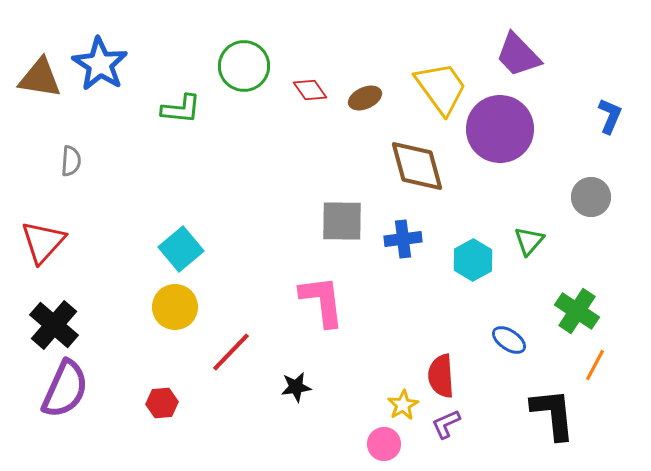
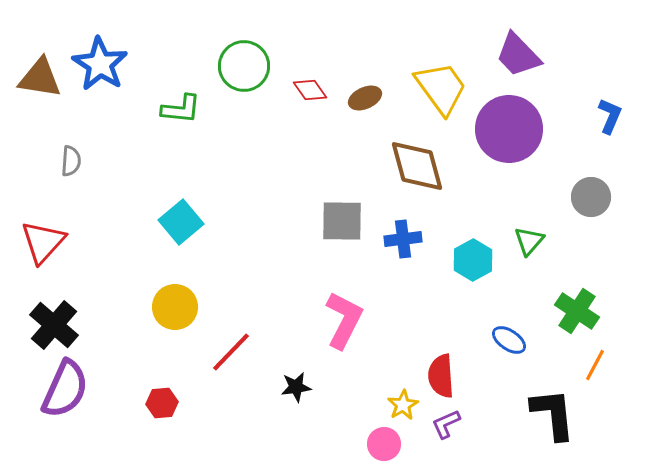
purple circle: moved 9 px right
cyan square: moved 27 px up
pink L-shape: moved 22 px right, 19 px down; rotated 34 degrees clockwise
